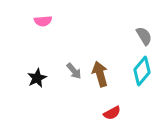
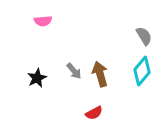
red semicircle: moved 18 px left
